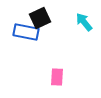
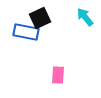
cyan arrow: moved 1 px right, 5 px up
pink rectangle: moved 1 px right, 2 px up
